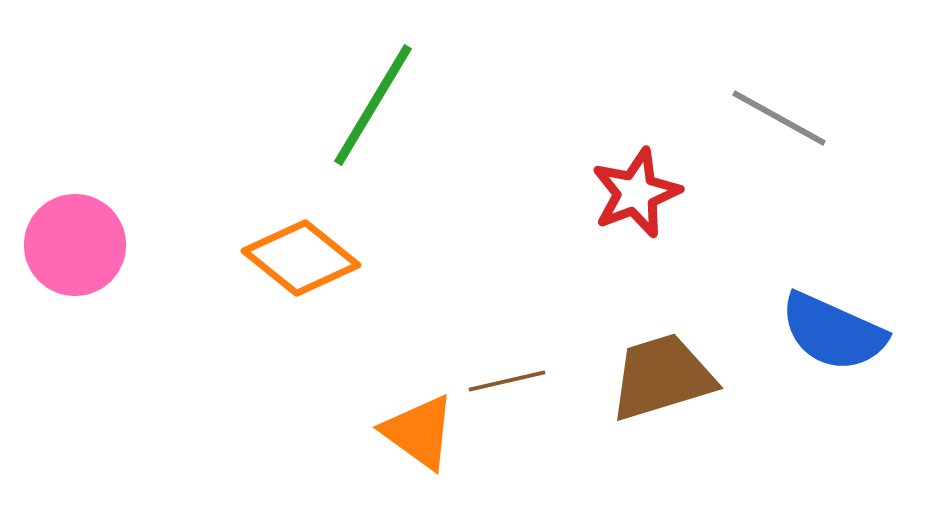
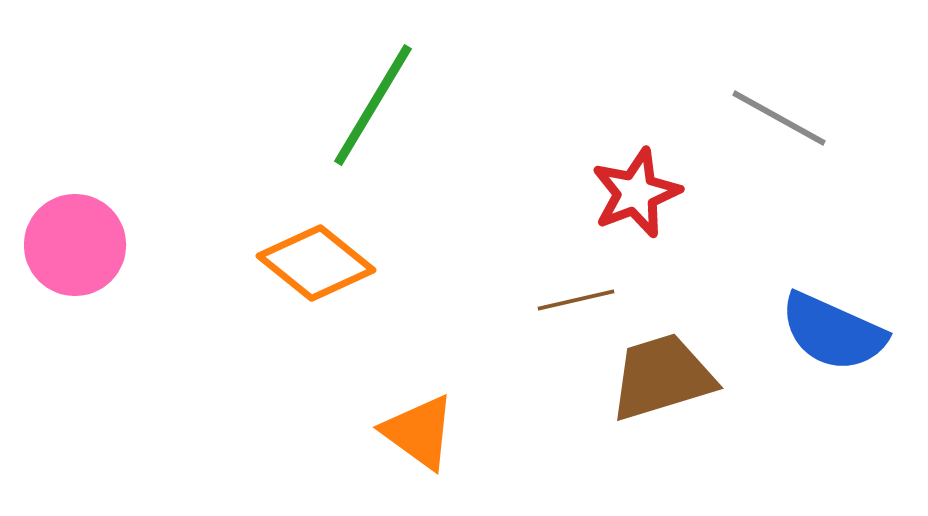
orange diamond: moved 15 px right, 5 px down
brown line: moved 69 px right, 81 px up
